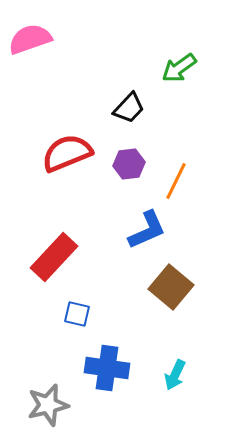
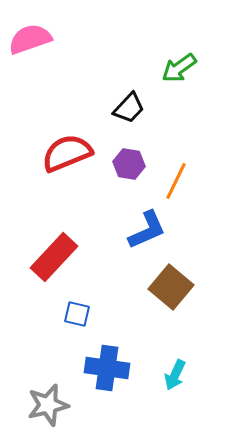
purple hexagon: rotated 16 degrees clockwise
